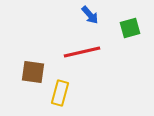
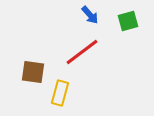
green square: moved 2 px left, 7 px up
red line: rotated 24 degrees counterclockwise
